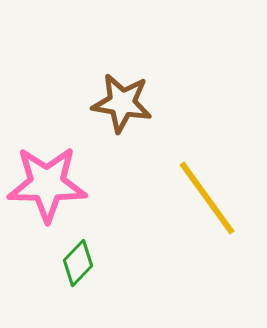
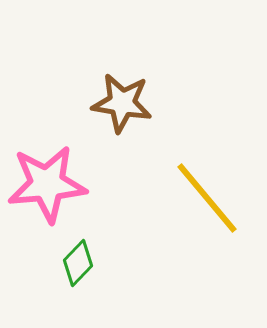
pink star: rotated 6 degrees counterclockwise
yellow line: rotated 4 degrees counterclockwise
